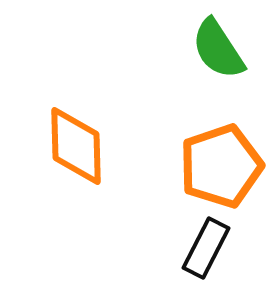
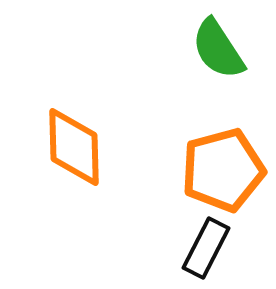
orange diamond: moved 2 px left, 1 px down
orange pentagon: moved 2 px right, 4 px down; rotated 4 degrees clockwise
